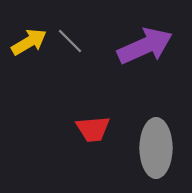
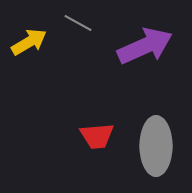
gray line: moved 8 px right, 18 px up; rotated 16 degrees counterclockwise
red trapezoid: moved 4 px right, 7 px down
gray ellipse: moved 2 px up
